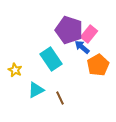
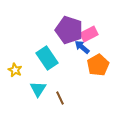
pink rectangle: rotated 24 degrees clockwise
cyan rectangle: moved 4 px left, 1 px up
cyan triangle: moved 2 px right, 1 px up; rotated 30 degrees counterclockwise
